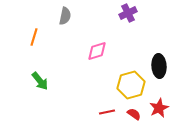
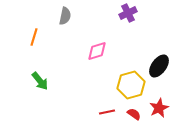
black ellipse: rotated 40 degrees clockwise
